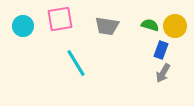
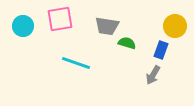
green semicircle: moved 23 px left, 18 px down
cyan line: rotated 40 degrees counterclockwise
gray arrow: moved 10 px left, 2 px down
